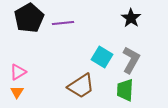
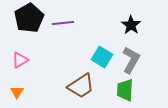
black star: moved 7 px down
pink triangle: moved 2 px right, 12 px up
